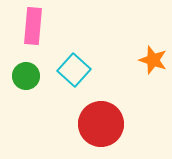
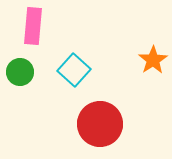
orange star: rotated 20 degrees clockwise
green circle: moved 6 px left, 4 px up
red circle: moved 1 px left
